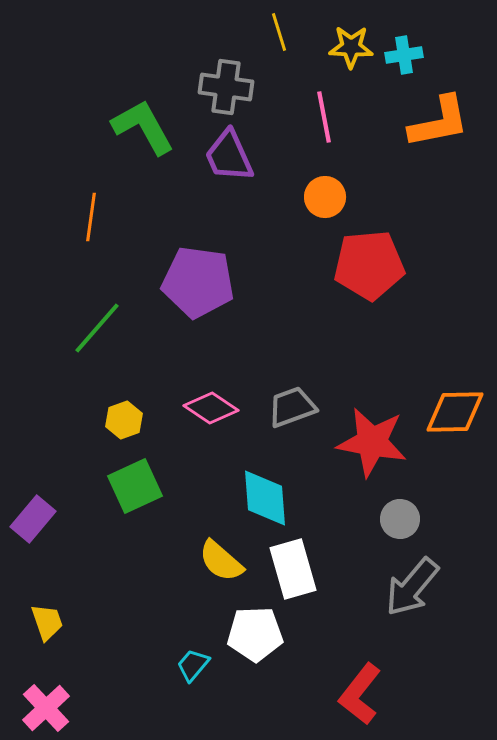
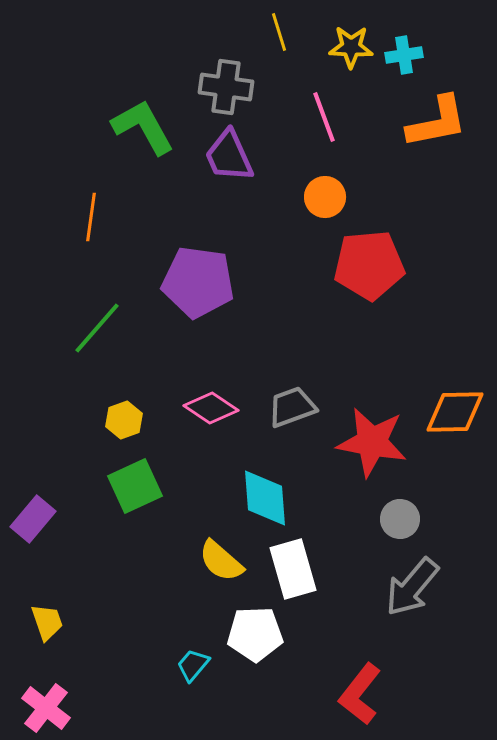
pink line: rotated 9 degrees counterclockwise
orange L-shape: moved 2 px left
pink cross: rotated 9 degrees counterclockwise
